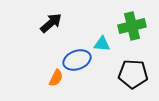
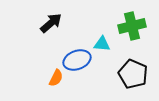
black pentagon: rotated 20 degrees clockwise
